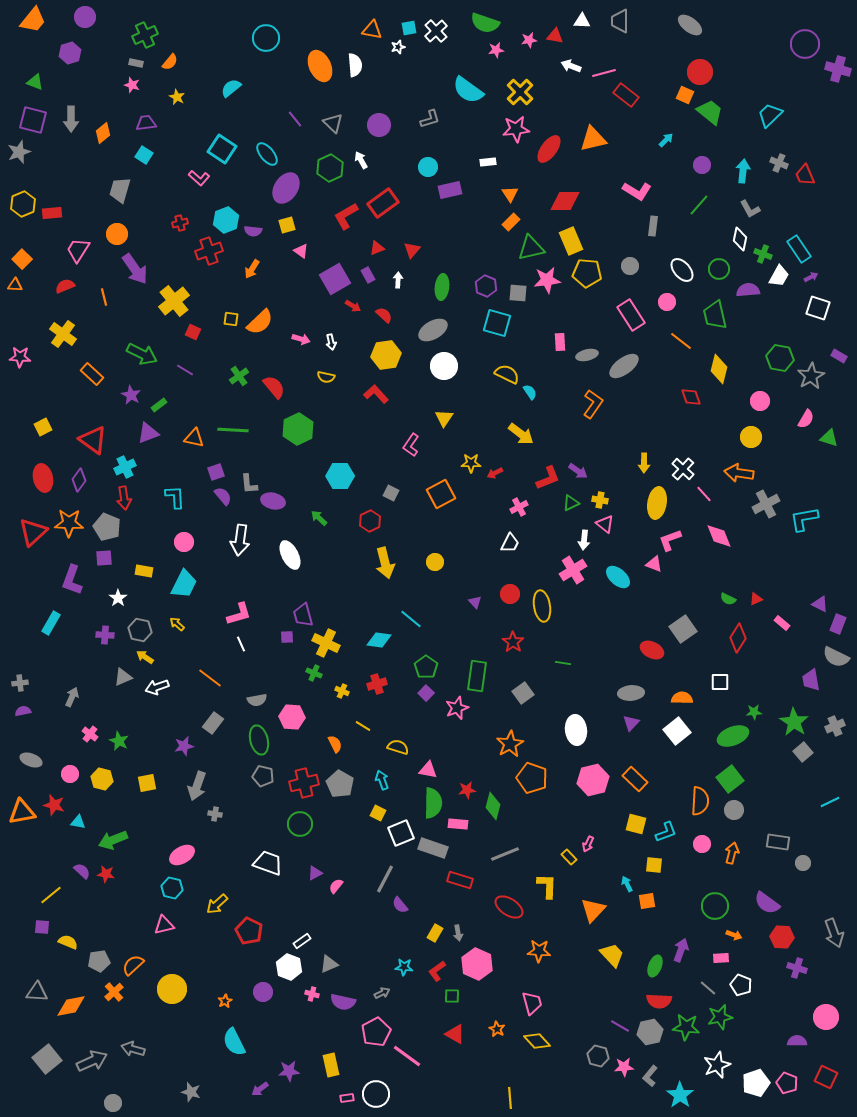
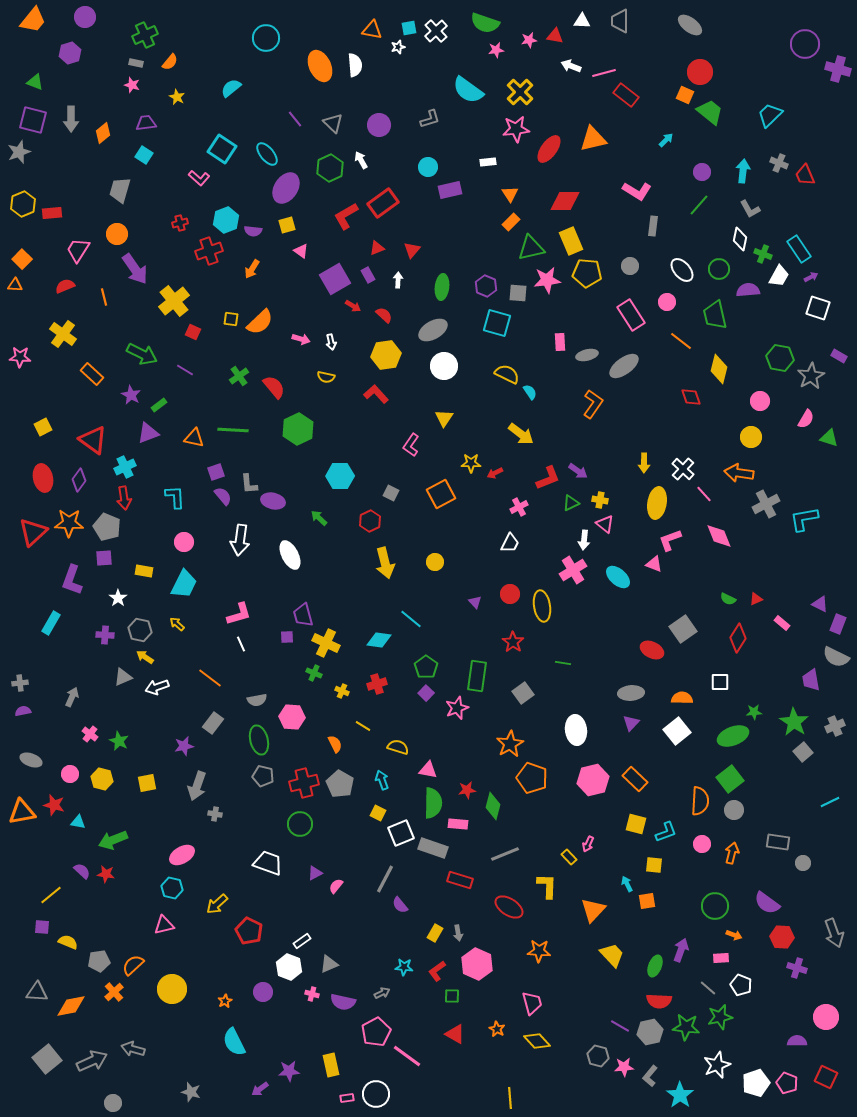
purple circle at (702, 165): moved 7 px down
